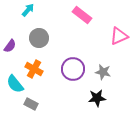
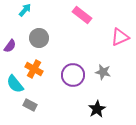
cyan arrow: moved 3 px left
pink triangle: moved 1 px right, 1 px down
purple circle: moved 6 px down
black star: moved 11 px down; rotated 24 degrees counterclockwise
gray rectangle: moved 1 px left, 1 px down
